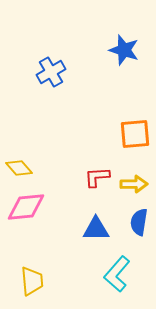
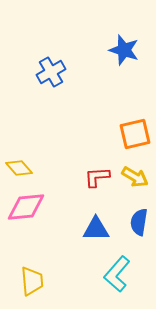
orange square: rotated 8 degrees counterclockwise
yellow arrow: moved 1 px right, 7 px up; rotated 32 degrees clockwise
